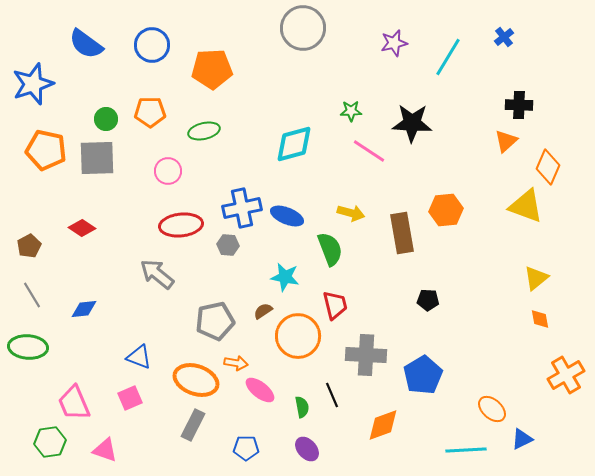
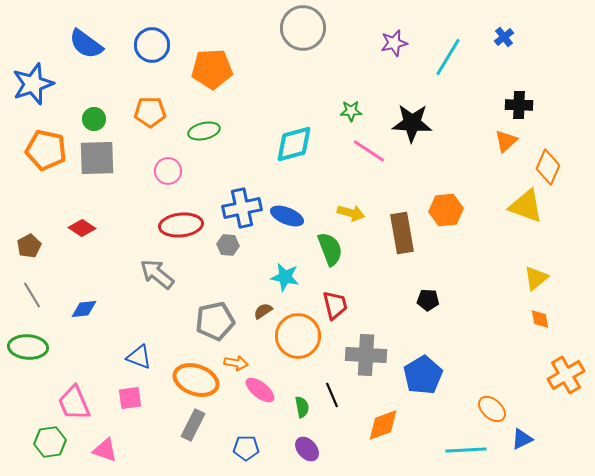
green circle at (106, 119): moved 12 px left
pink square at (130, 398): rotated 15 degrees clockwise
